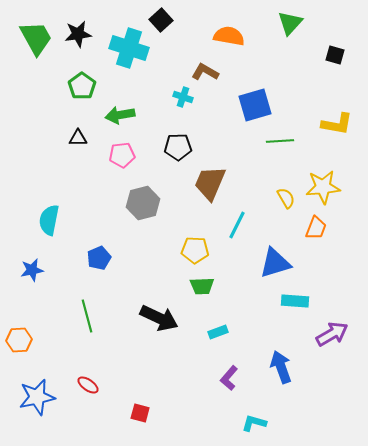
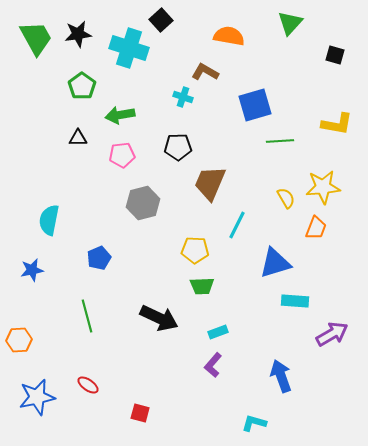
blue arrow at (281, 367): moved 9 px down
purple L-shape at (229, 378): moved 16 px left, 13 px up
